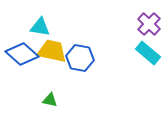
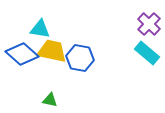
cyan triangle: moved 2 px down
cyan rectangle: moved 1 px left
